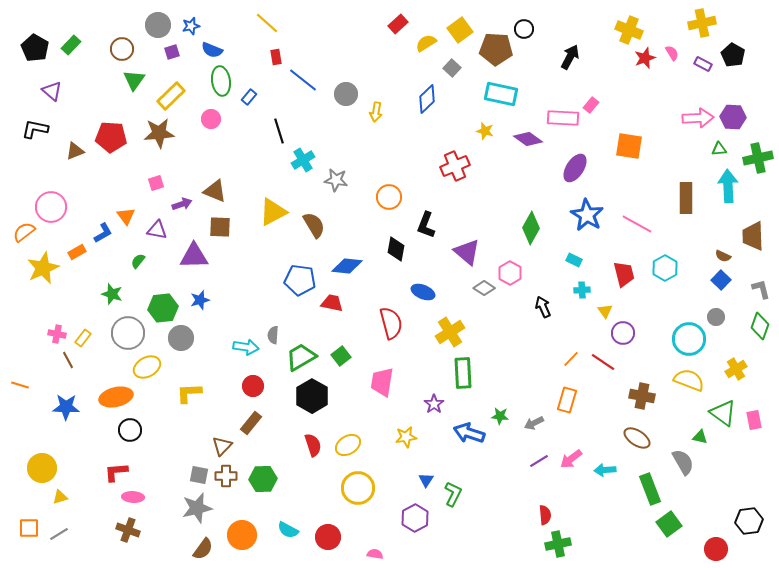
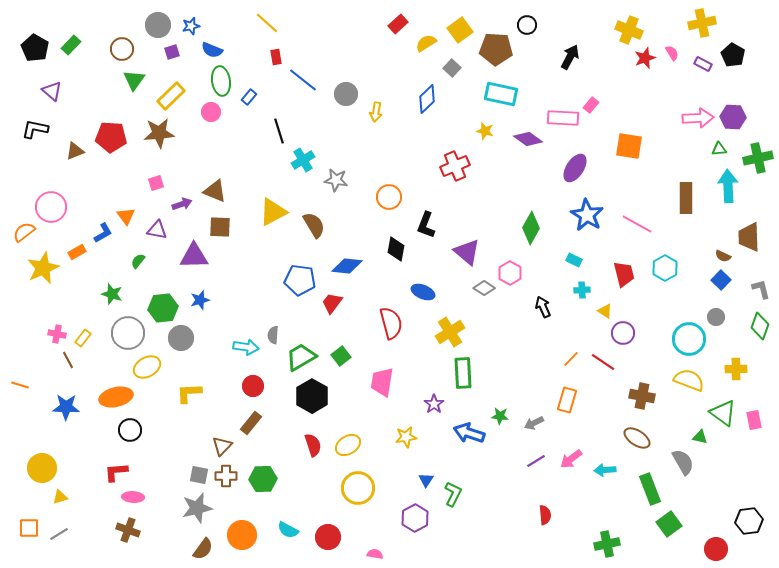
black circle at (524, 29): moved 3 px right, 4 px up
pink circle at (211, 119): moved 7 px up
brown trapezoid at (753, 236): moved 4 px left, 1 px down
red trapezoid at (332, 303): rotated 65 degrees counterclockwise
yellow triangle at (605, 311): rotated 21 degrees counterclockwise
yellow cross at (736, 369): rotated 30 degrees clockwise
purple line at (539, 461): moved 3 px left
green cross at (558, 544): moved 49 px right
